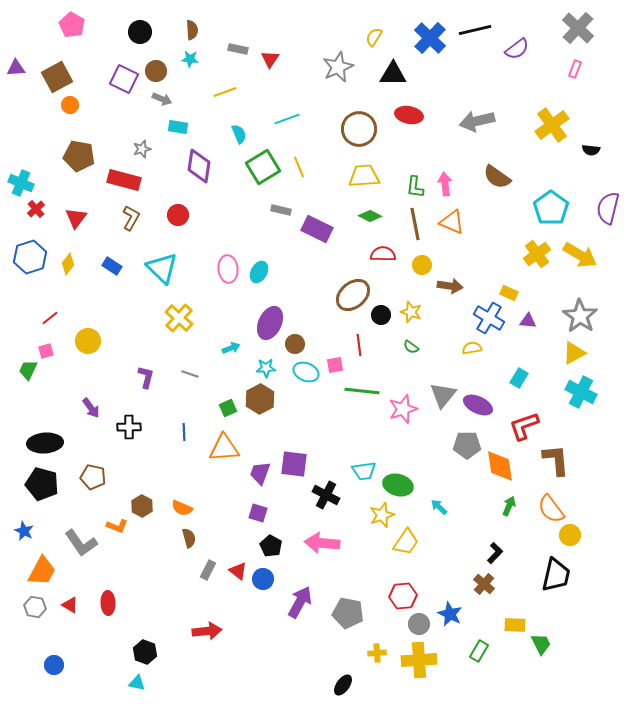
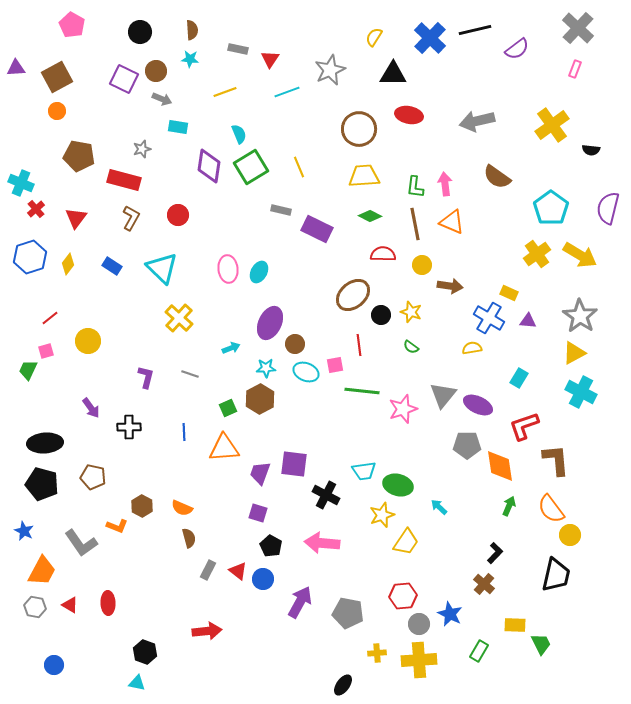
gray star at (338, 67): moved 8 px left, 3 px down
orange circle at (70, 105): moved 13 px left, 6 px down
cyan line at (287, 119): moved 27 px up
purple diamond at (199, 166): moved 10 px right
green square at (263, 167): moved 12 px left
